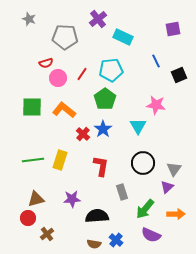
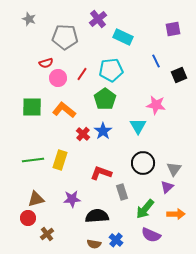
blue star: moved 2 px down
red L-shape: moved 7 px down; rotated 80 degrees counterclockwise
